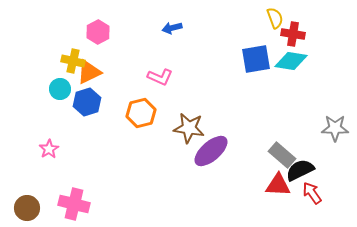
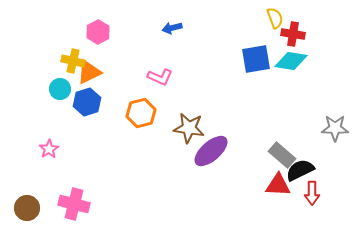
red arrow: rotated 145 degrees counterclockwise
